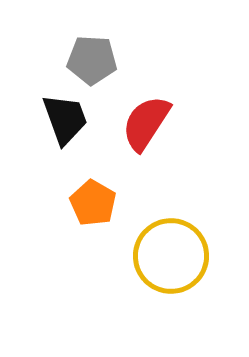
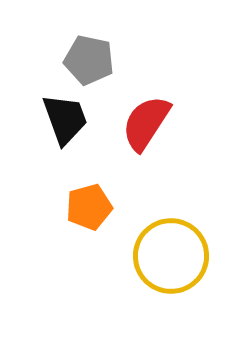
gray pentagon: moved 3 px left; rotated 9 degrees clockwise
orange pentagon: moved 4 px left, 4 px down; rotated 27 degrees clockwise
